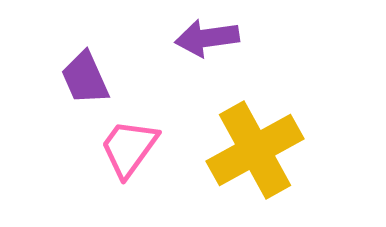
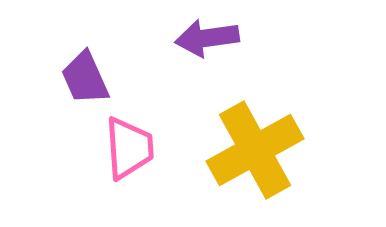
pink trapezoid: rotated 140 degrees clockwise
